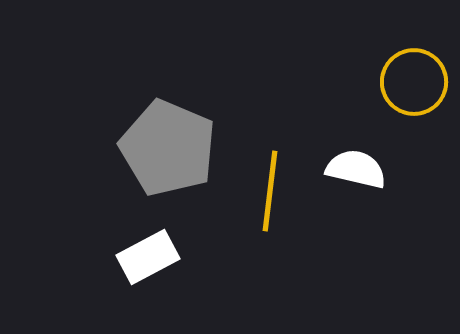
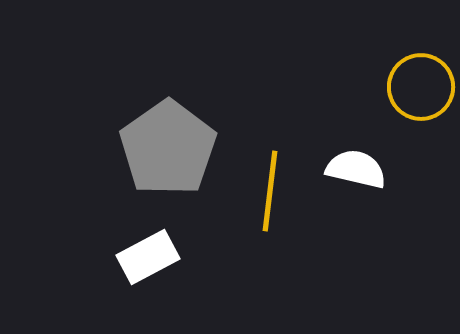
yellow circle: moved 7 px right, 5 px down
gray pentagon: rotated 14 degrees clockwise
